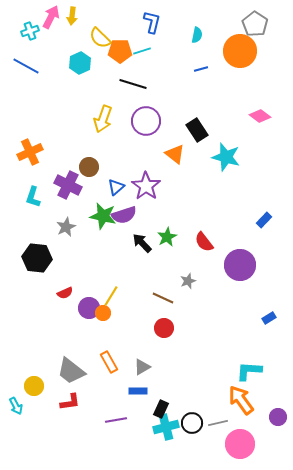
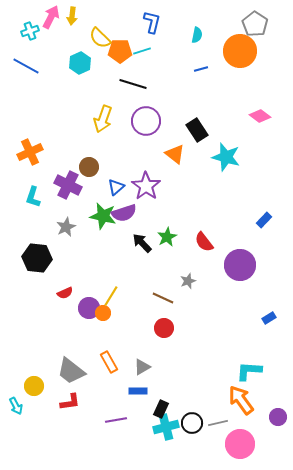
purple semicircle at (124, 215): moved 2 px up
